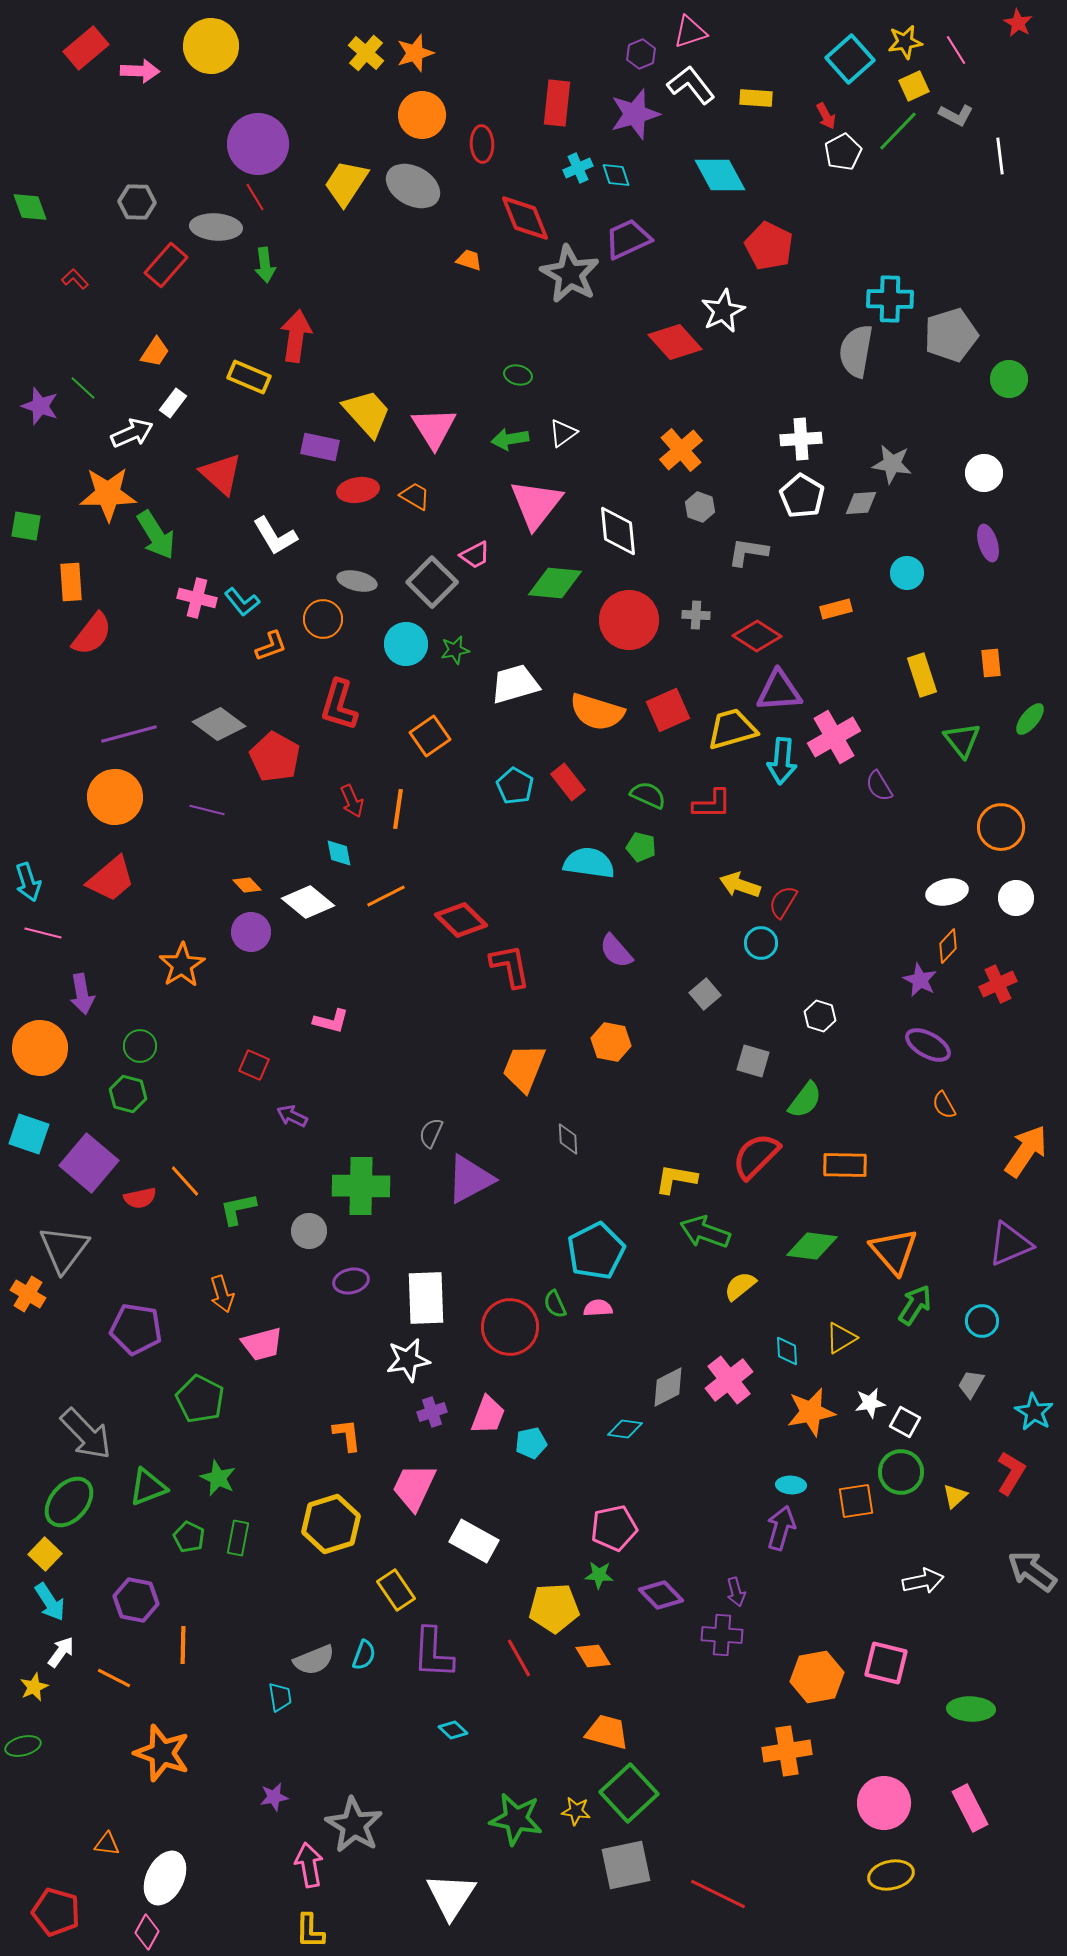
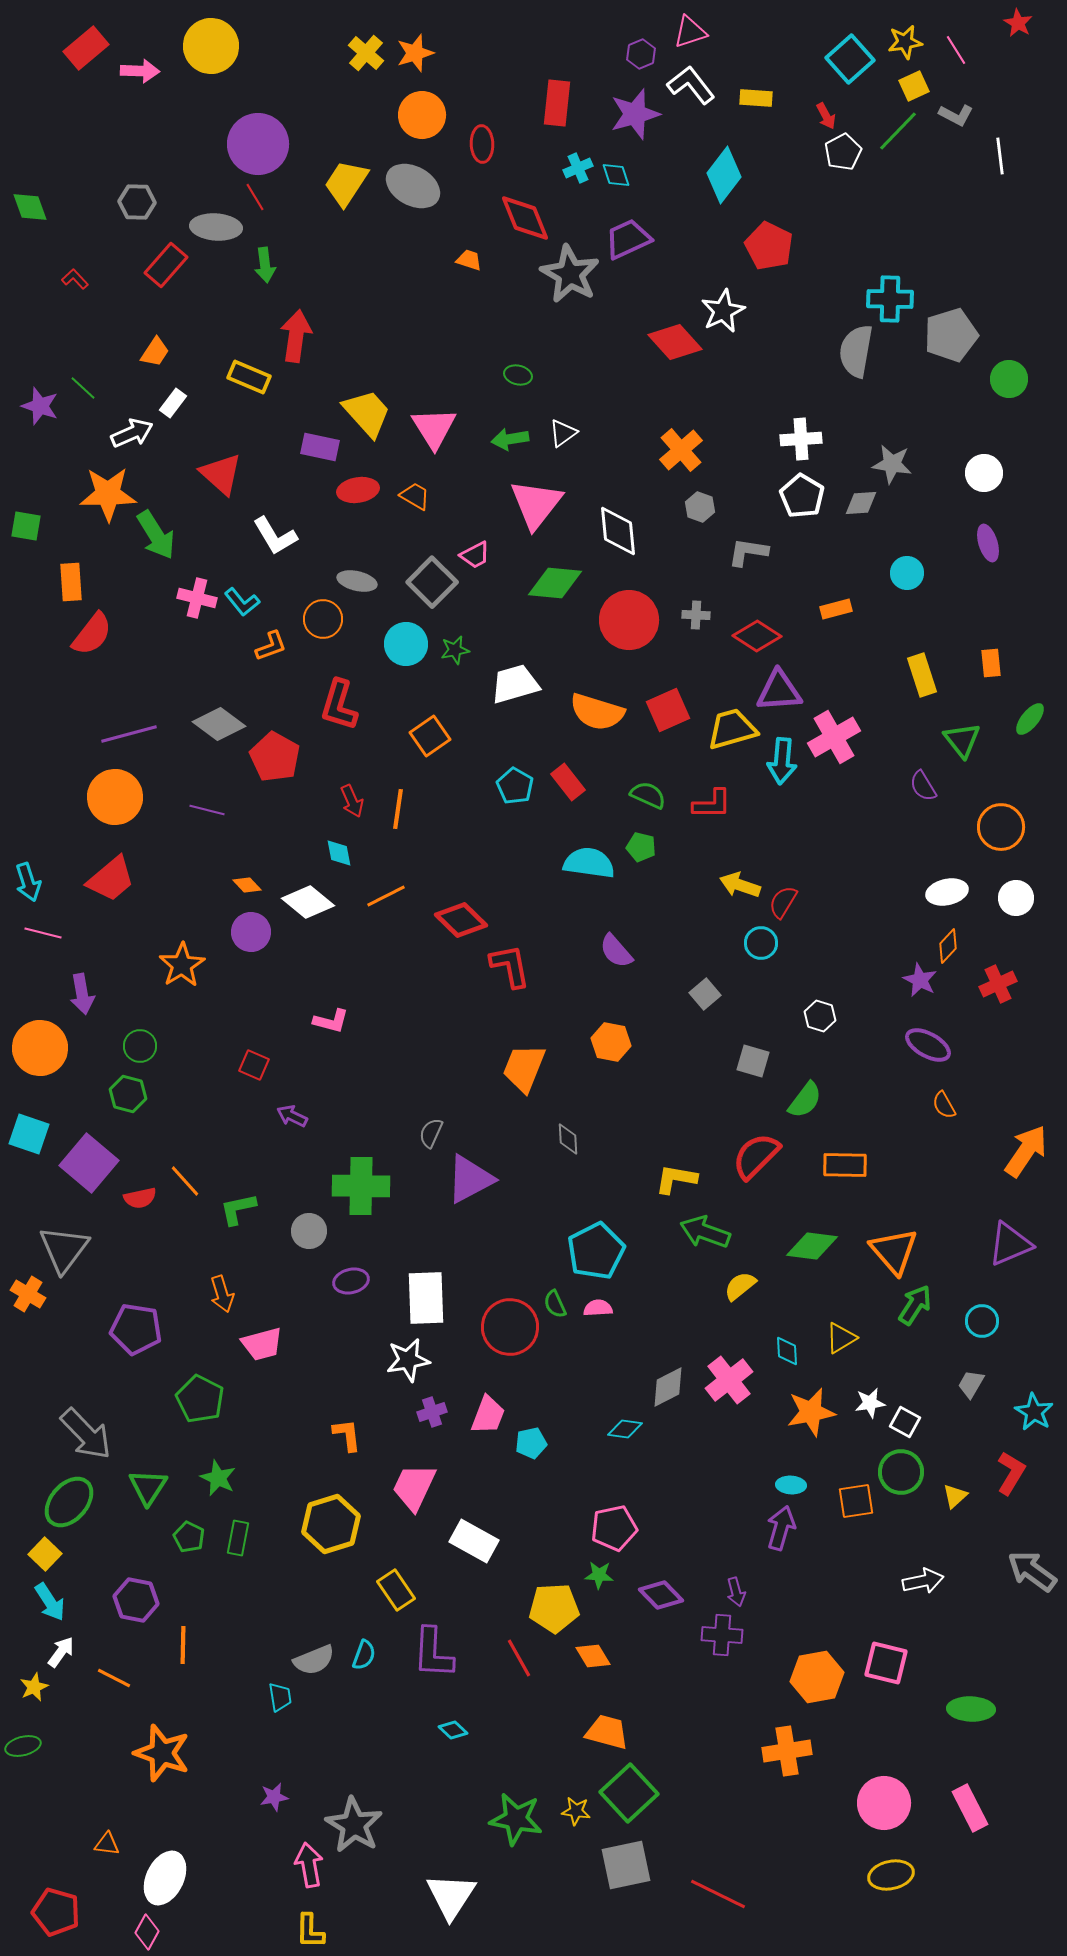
cyan diamond at (720, 175): moved 4 px right; rotated 66 degrees clockwise
purple semicircle at (879, 786): moved 44 px right
green triangle at (148, 1487): rotated 36 degrees counterclockwise
